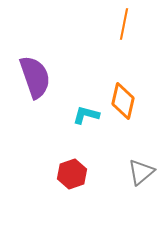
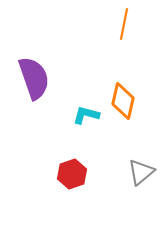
purple semicircle: moved 1 px left, 1 px down
